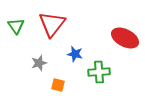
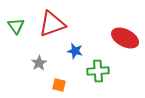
red triangle: rotated 32 degrees clockwise
blue star: moved 3 px up
gray star: rotated 14 degrees counterclockwise
green cross: moved 1 px left, 1 px up
orange square: moved 1 px right
